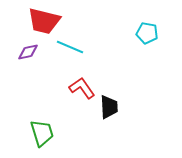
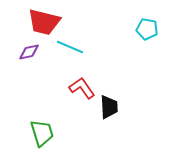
red trapezoid: moved 1 px down
cyan pentagon: moved 4 px up
purple diamond: moved 1 px right
